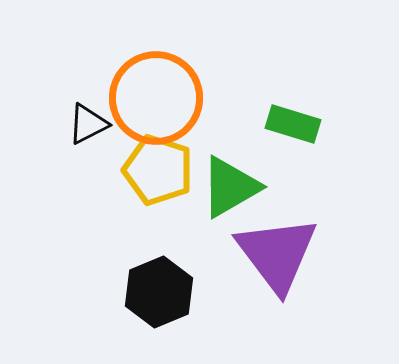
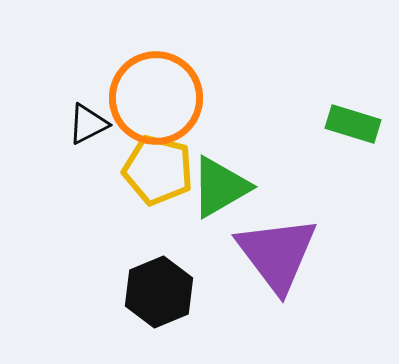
green rectangle: moved 60 px right
yellow pentagon: rotated 4 degrees counterclockwise
green triangle: moved 10 px left
